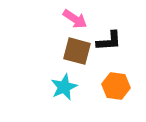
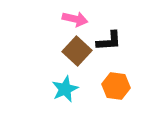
pink arrow: rotated 20 degrees counterclockwise
brown square: rotated 28 degrees clockwise
cyan star: moved 1 px right, 2 px down
